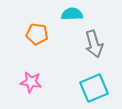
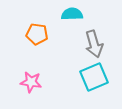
cyan square: moved 11 px up
